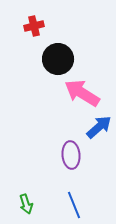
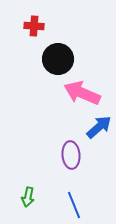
red cross: rotated 18 degrees clockwise
pink arrow: rotated 9 degrees counterclockwise
green arrow: moved 2 px right, 7 px up; rotated 30 degrees clockwise
